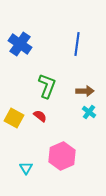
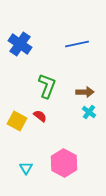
blue line: rotated 70 degrees clockwise
brown arrow: moved 1 px down
yellow square: moved 3 px right, 3 px down
pink hexagon: moved 2 px right, 7 px down; rotated 8 degrees counterclockwise
